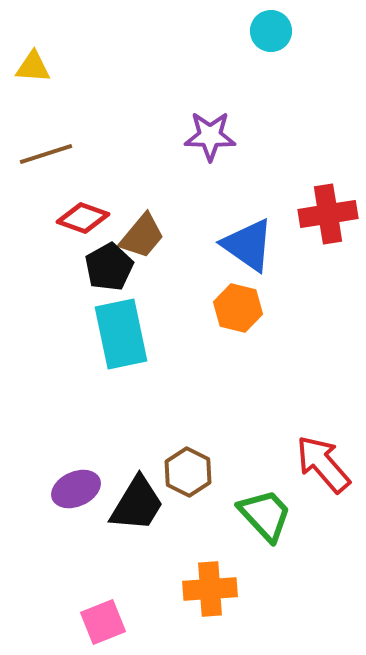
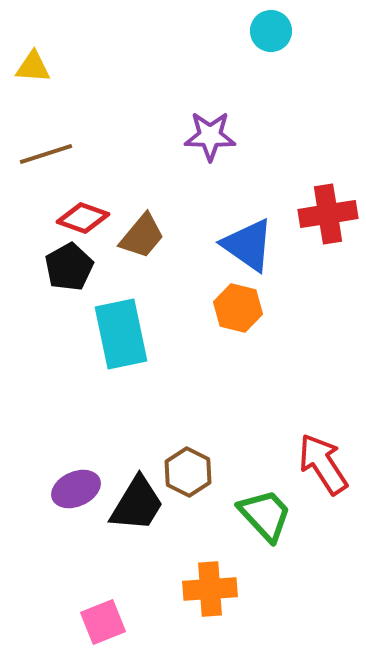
black pentagon: moved 40 px left
red arrow: rotated 8 degrees clockwise
